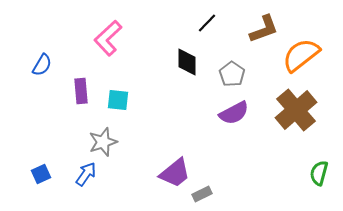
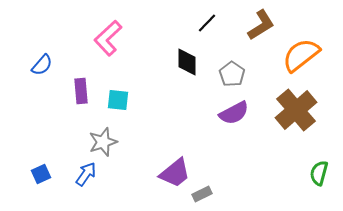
brown L-shape: moved 3 px left, 4 px up; rotated 12 degrees counterclockwise
blue semicircle: rotated 10 degrees clockwise
